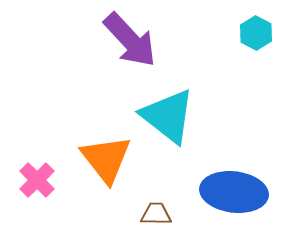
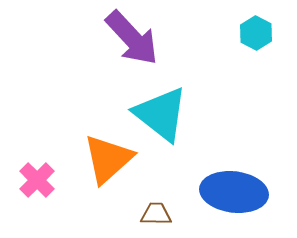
purple arrow: moved 2 px right, 2 px up
cyan triangle: moved 7 px left, 2 px up
orange triangle: moved 2 px right; rotated 26 degrees clockwise
